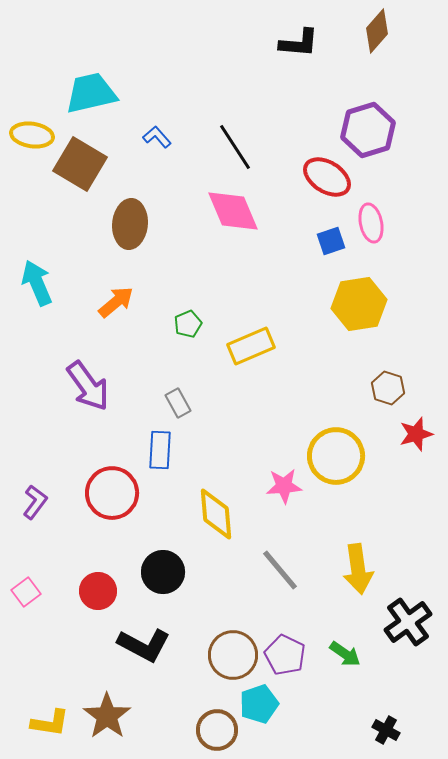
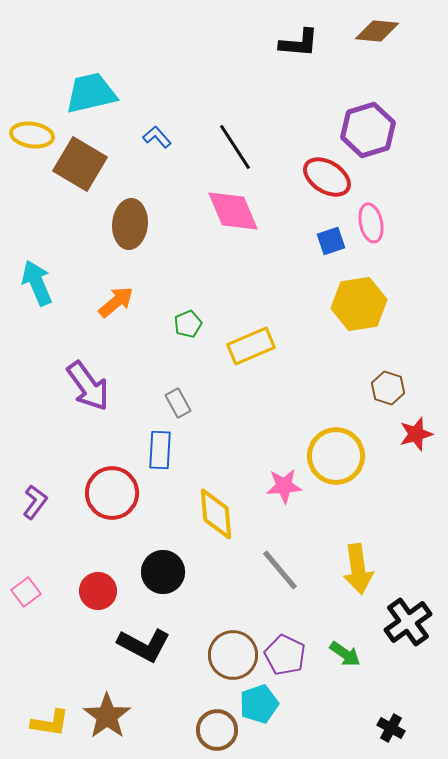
brown diamond at (377, 31): rotated 54 degrees clockwise
black cross at (386, 730): moved 5 px right, 2 px up
